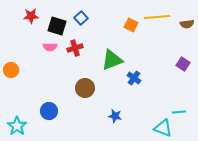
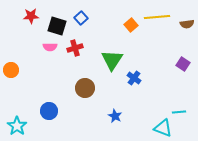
orange square: rotated 24 degrees clockwise
green triangle: rotated 35 degrees counterclockwise
blue star: rotated 16 degrees clockwise
